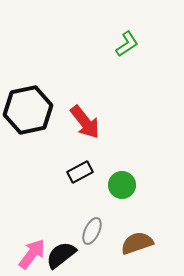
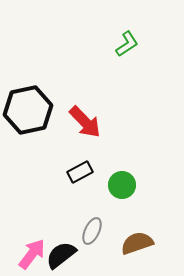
red arrow: rotated 6 degrees counterclockwise
